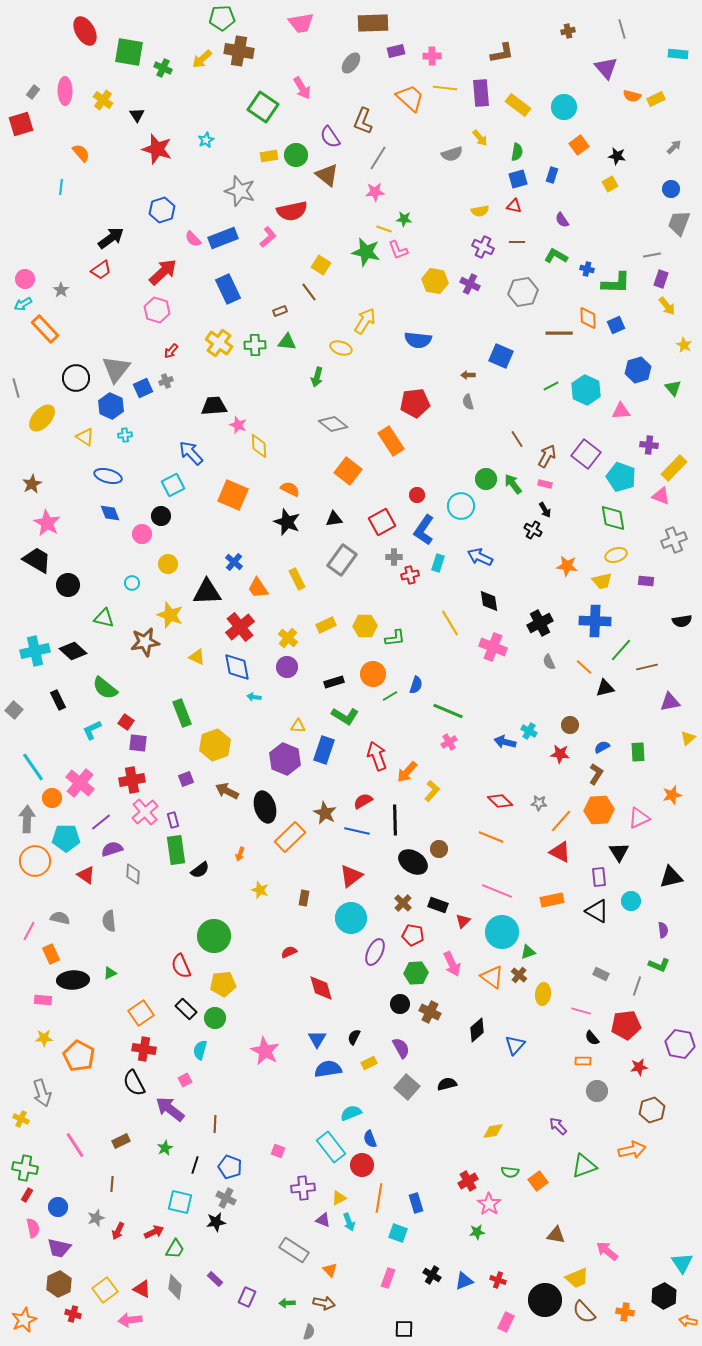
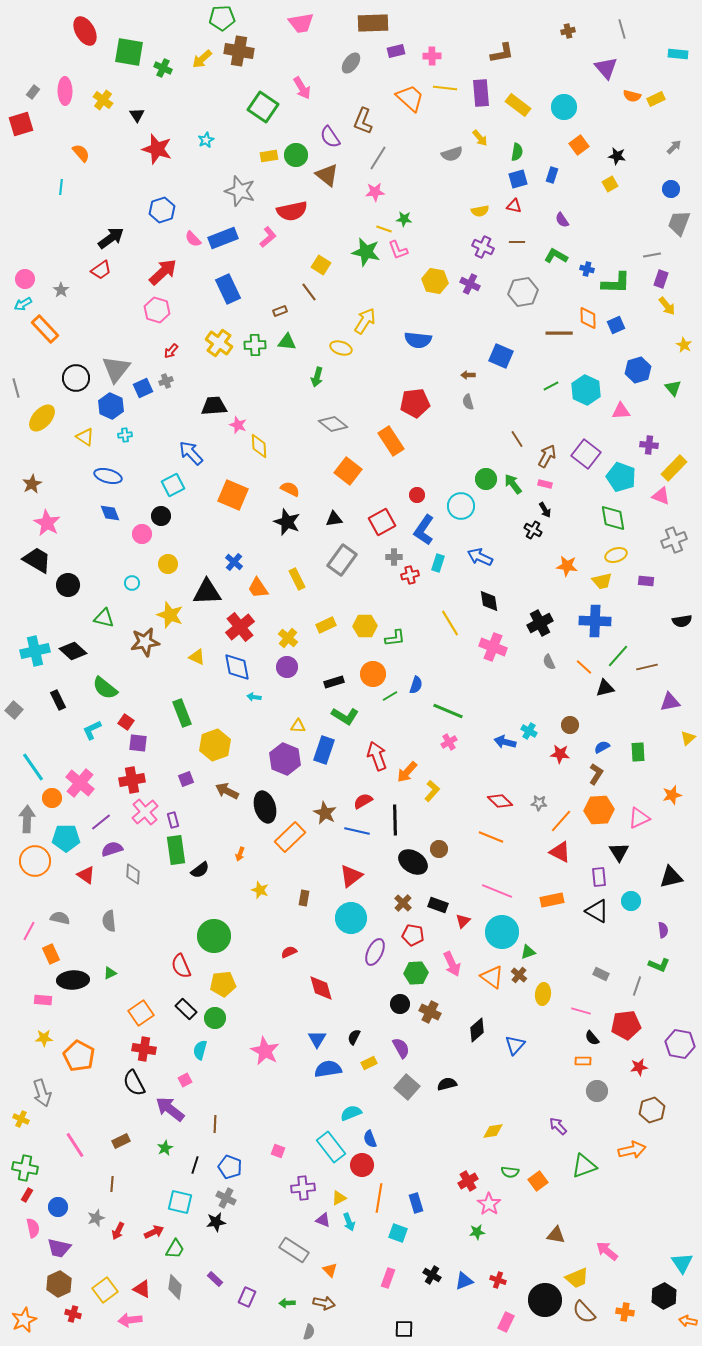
green line at (621, 650): moved 3 px left, 6 px down
